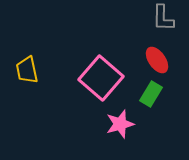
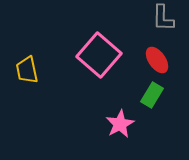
pink square: moved 2 px left, 23 px up
green rectangle: moved 1 px right, 1 px down
pink star: rotated 12 degrees counterclockwise
